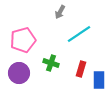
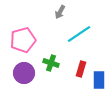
purple circle: moved 5 px right
